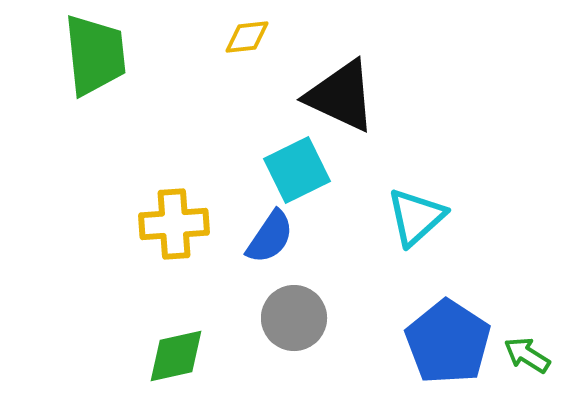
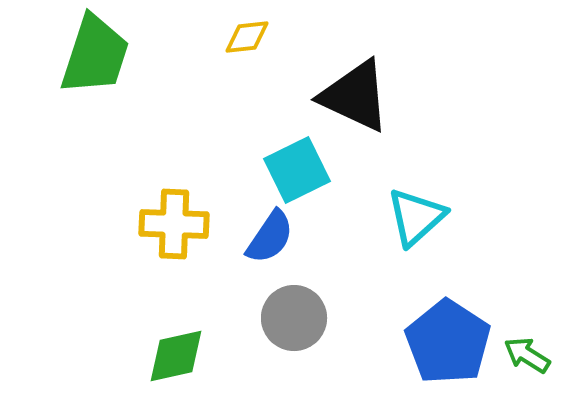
green trapezoid: rotated 24 degrees clockwise
black triangle: moved 14 px right
yellow cross: rotated 6 degrees clockwise
